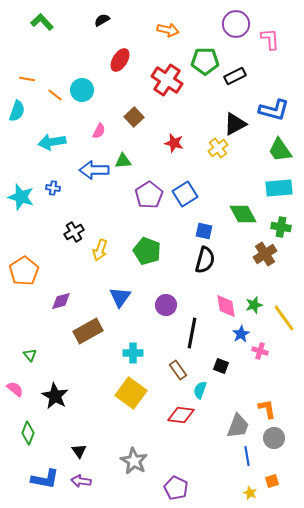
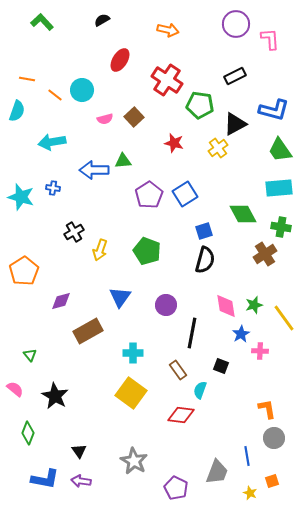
green pentagon at (205, 61): moved 5 px left, 44 px down; rotated 8 degrees clockwise
pink semicircle at (99, 131): moved 6 px right, 12 px up; rotated 49 degrees clockwise
blue square at (204, 231): rotated 30 degrees counterclockwise
pink cross at (260, 351): rotated 14 degrees counterclockwise
gray trapezoid at (238, 426): moved 21 px left, 46 px down
